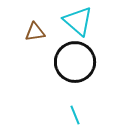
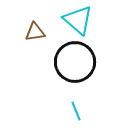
cyan triangle: moved 1 px up
cyan line: moved 1 px right, 4 px up
